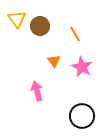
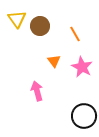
black circle: moved 2 px right
